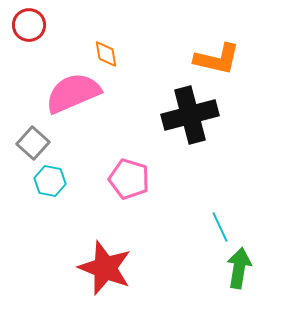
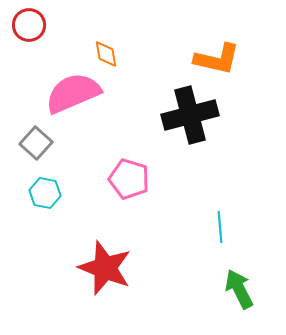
gray square: moved 3 px right
cyan hexagon: moved 5 px left, 12 px down
cyan line: rotated 20 degrees clockwise
green arrow: moved 21 px down; rotated 36 degrees counterclockwise
